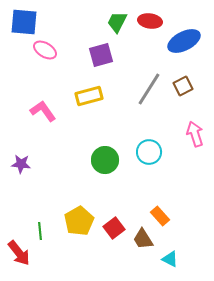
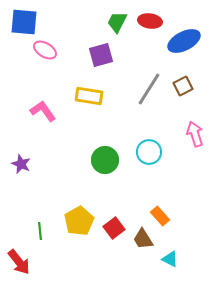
yellow rectangle: rotated 24 degrees clockwise
purple star: rotated 18 degrees clockwise
red arrow: moved 9 px down
